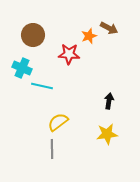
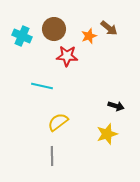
brown arrow: rotated 12 degrees clockwise
brown circle: moved 21 px right, 6 px up
red star: moved 2 px left, 2 px down
cyan cross: moved 32 px up
black arrow: moved 7 px right, 5 px down; rotated 98 degrees clockwise
yellow star: rotated 10 degrees counterclockwise
gray line: moved 7 px down
